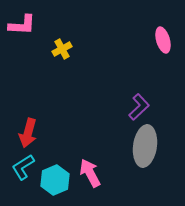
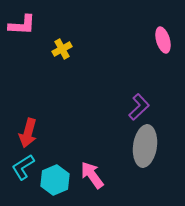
pink arrow: moved 2 px right, 2 px down; rotated 8 degrees counterclockwise
